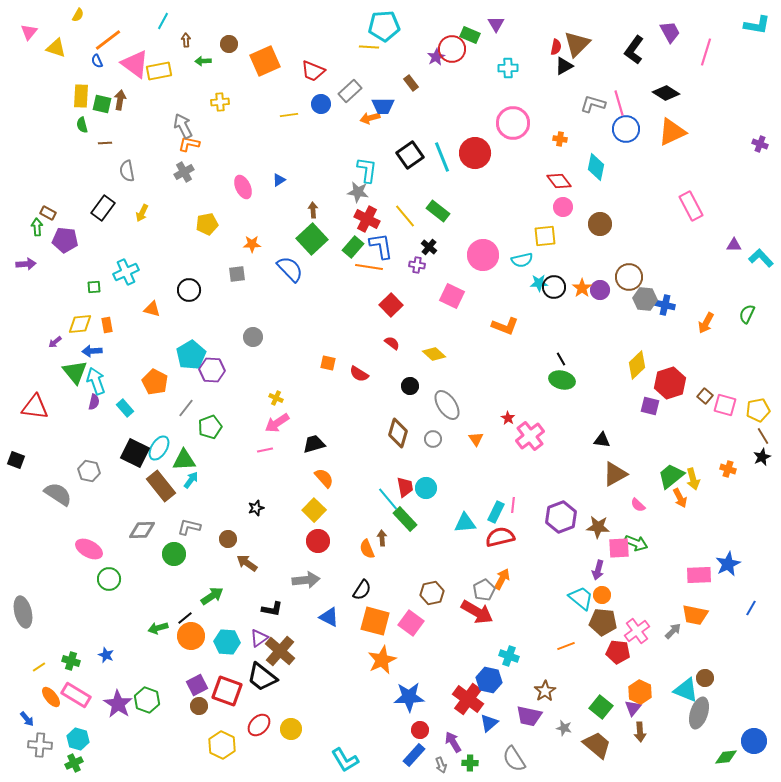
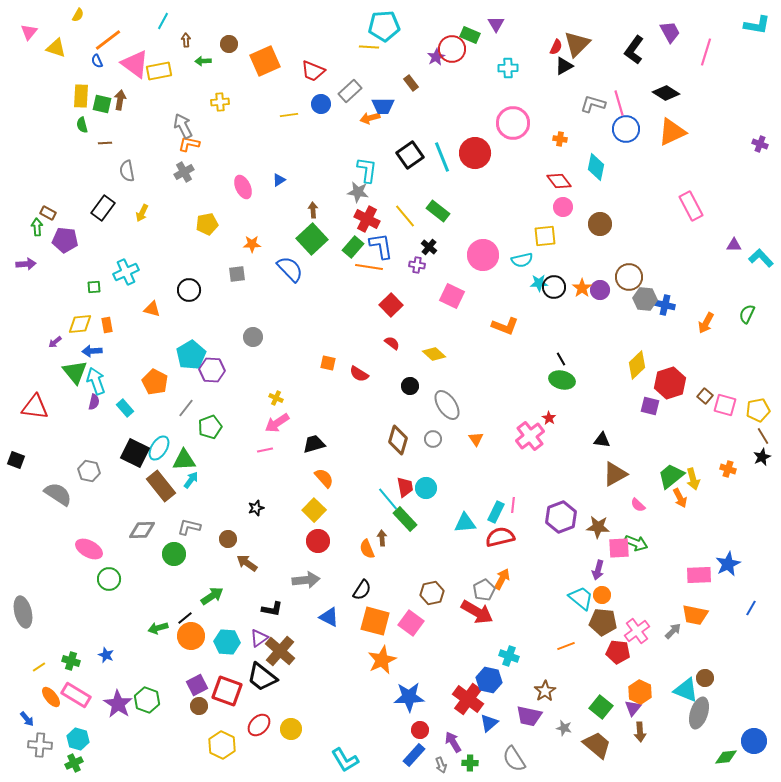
red semicircle at (556, 47): rotated 14 degrees clockwise
red star at (508, 418): moved 41 px right
brown diamond at (398, 433): moved 7 px down
